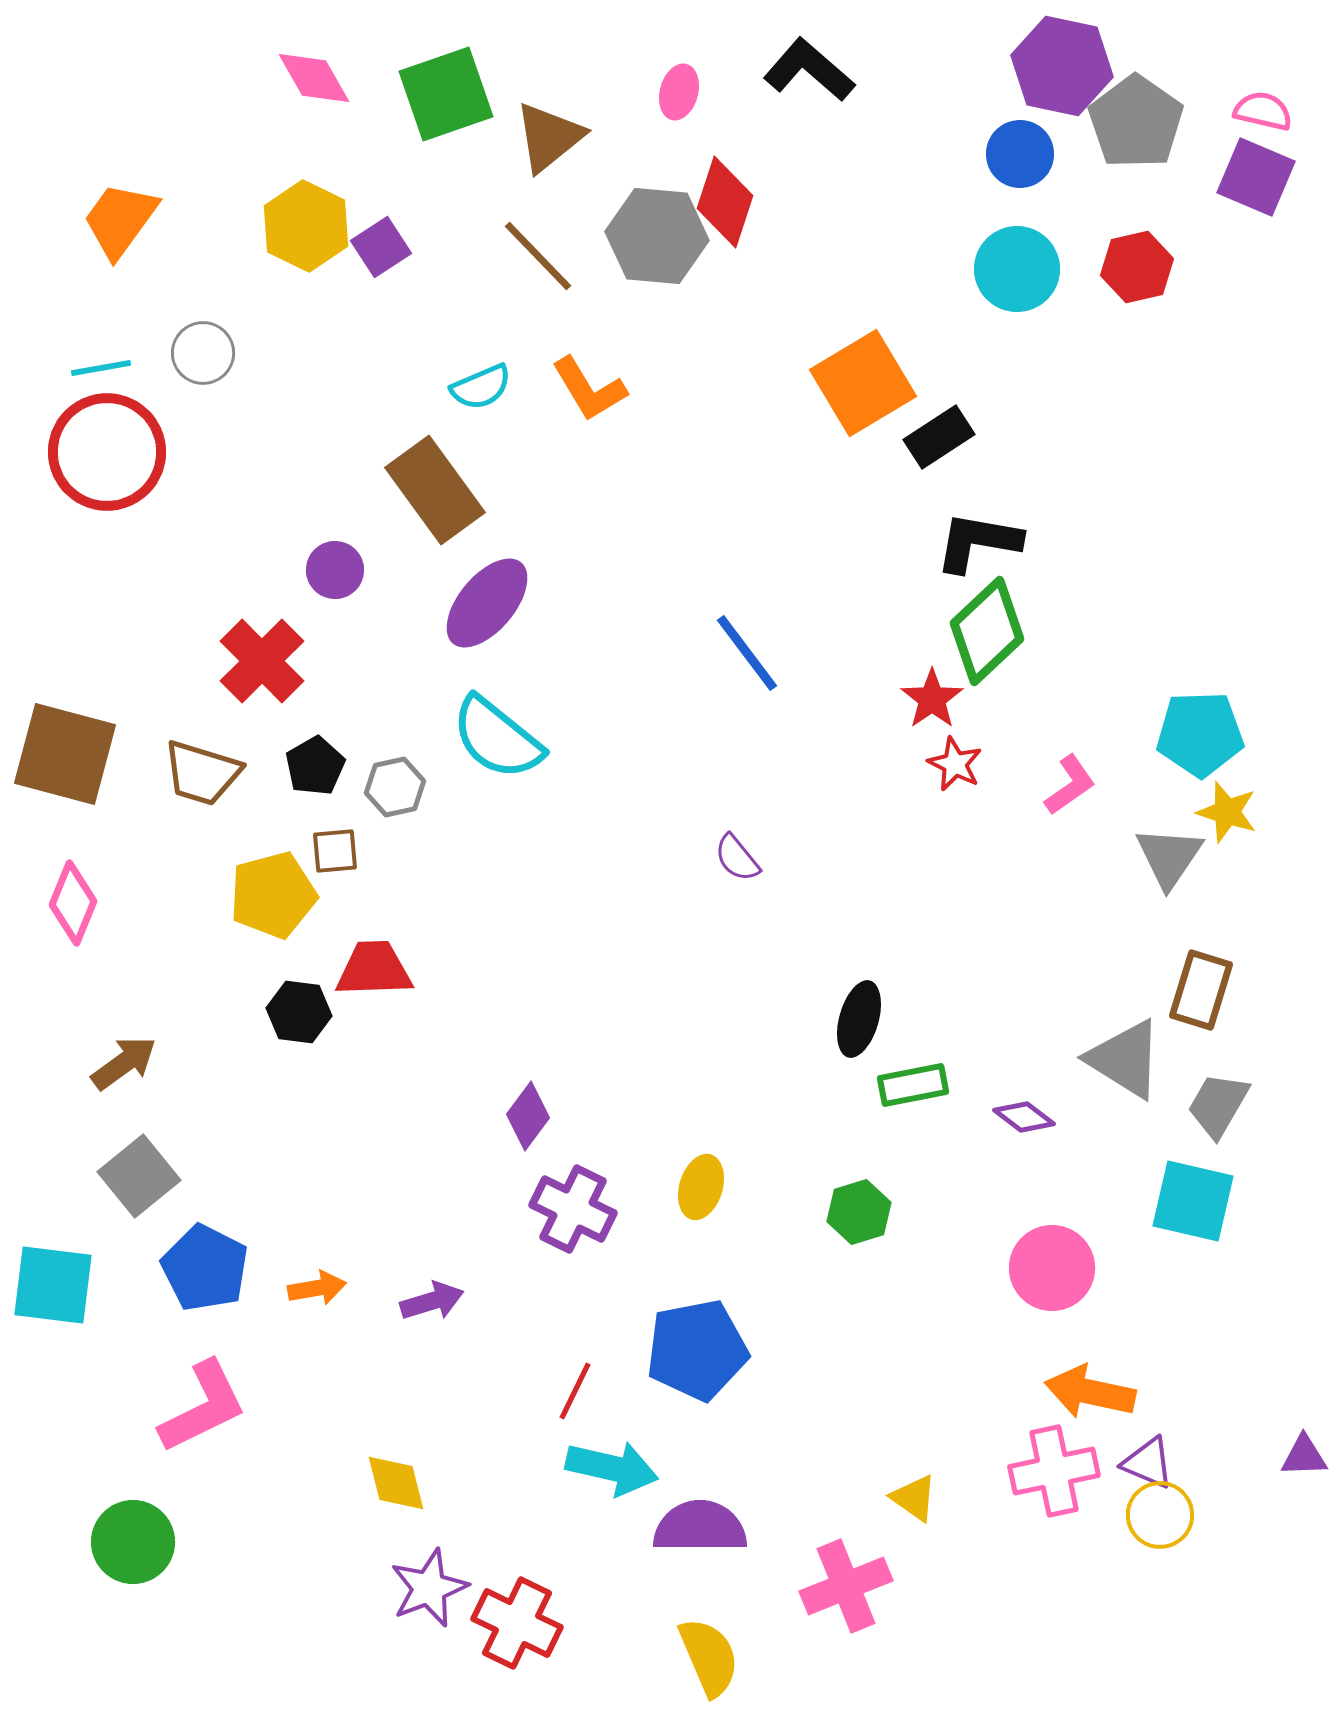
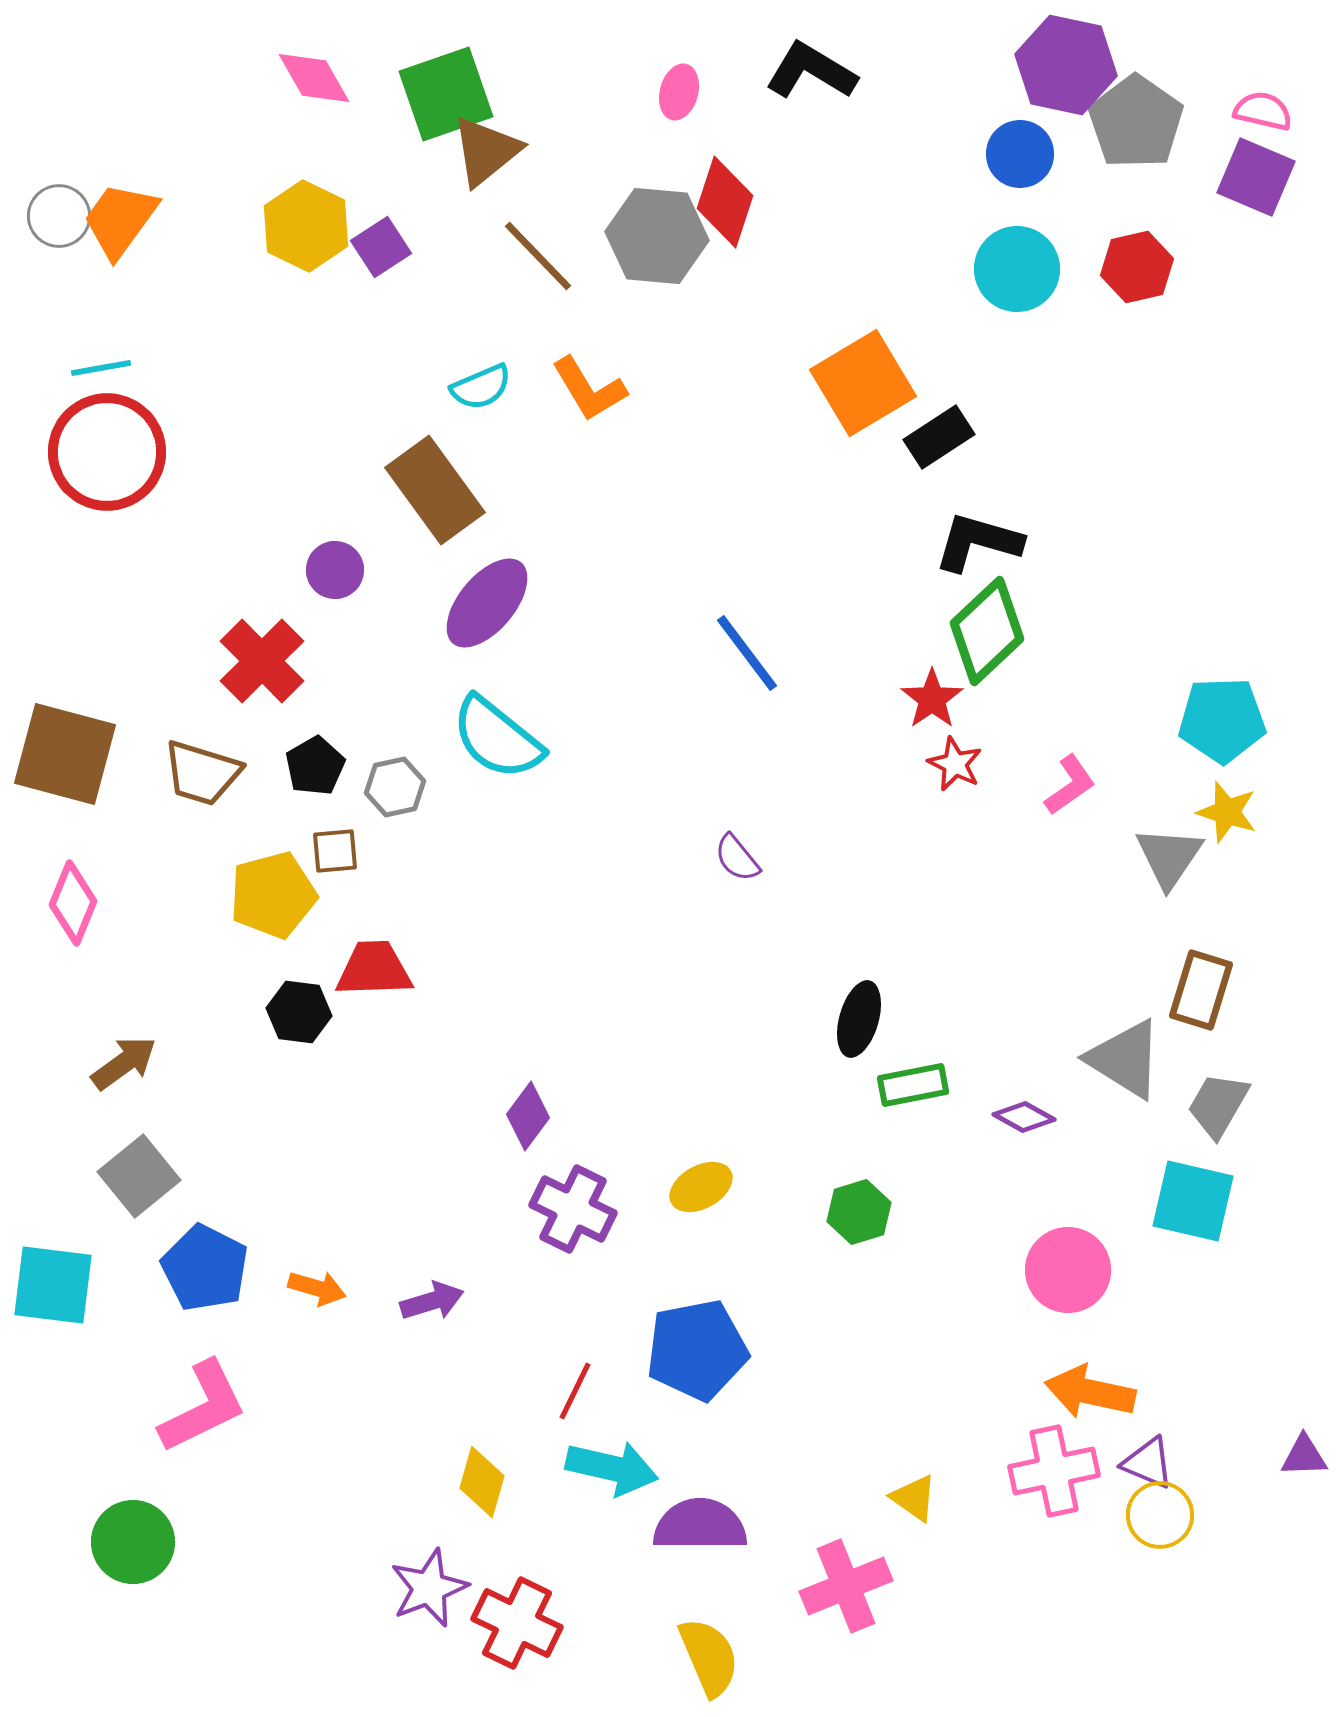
purple hexagon at (1062, 66): moved 4 px right, 1 px up
black L-shape at (809, 70): moved 2 px right, 1 px down; rotated 10 degrees counterclockwise
brown triangle at (549, 137): moved 63 px left, 14 px down
gray circle at (203, 353): moved 144 px left, 137 px up
black L-shape at (978, 542): rotated 6 degrees clockwise
cyan pentagon at (1200, 734): moved 22 px right, 14 px up
purple diamond at (1024, 1117): rotated 8 degrees counterclockwise
yellow ellipse at (701, 1187): rotated 44 degrees clockwise
pink circle at (1052, 1268): moved 16 px right, 2 px down
orange arrow at (317, 1288): rotated 26 degrees clockwise
yellow diamond at (396, 1483): moved 86 px right, 1 px up; rotated 30 degrees clockwise
purple semicircle at (700, 1527): moved 2 px up
